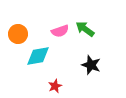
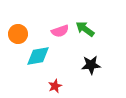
black star: rotated 24 degrees counterclockwise
